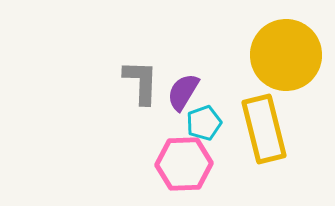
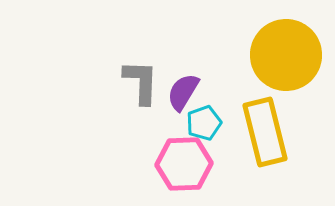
yellow rectangle: moved 1 px right, 3 px down
